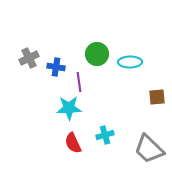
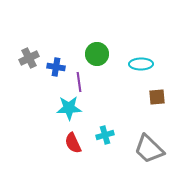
cyan ellipse: moved 11 px right, 2 px down
